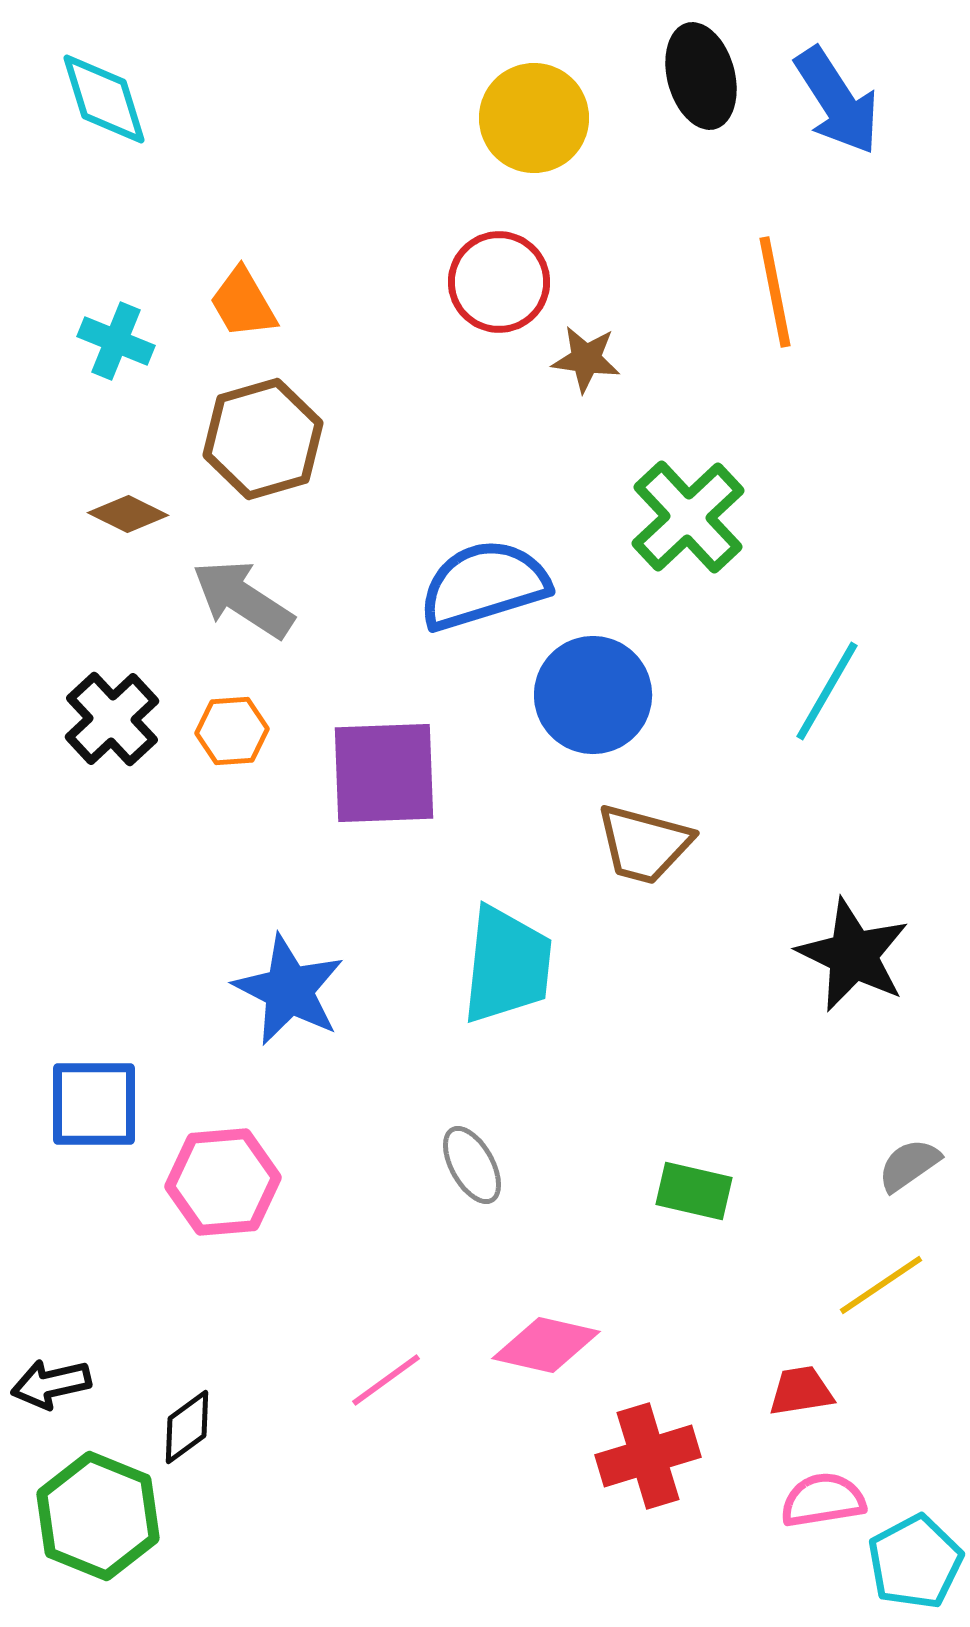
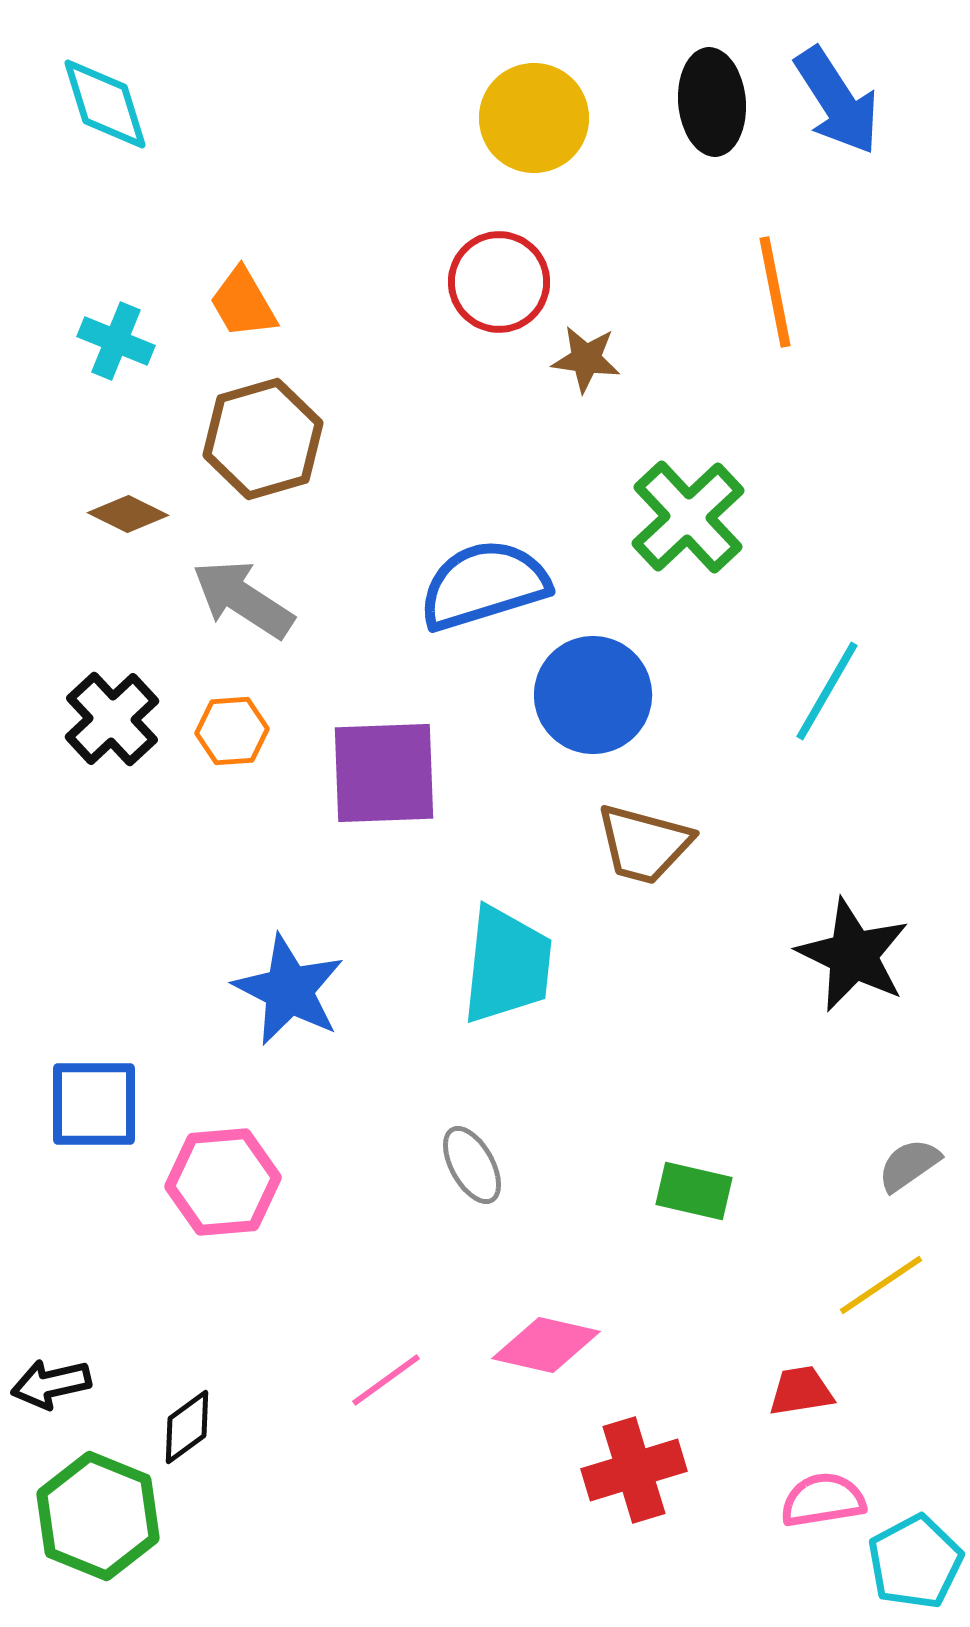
black ellipse: moved 11 px right, 26 px down; rotated 10 degrees clockwise
cyan diamond: moved 1 px right, 5 px down
red cross: moved 14 px left, 14 px down
